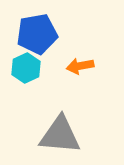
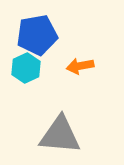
blue pentagon: moved 1 px down
